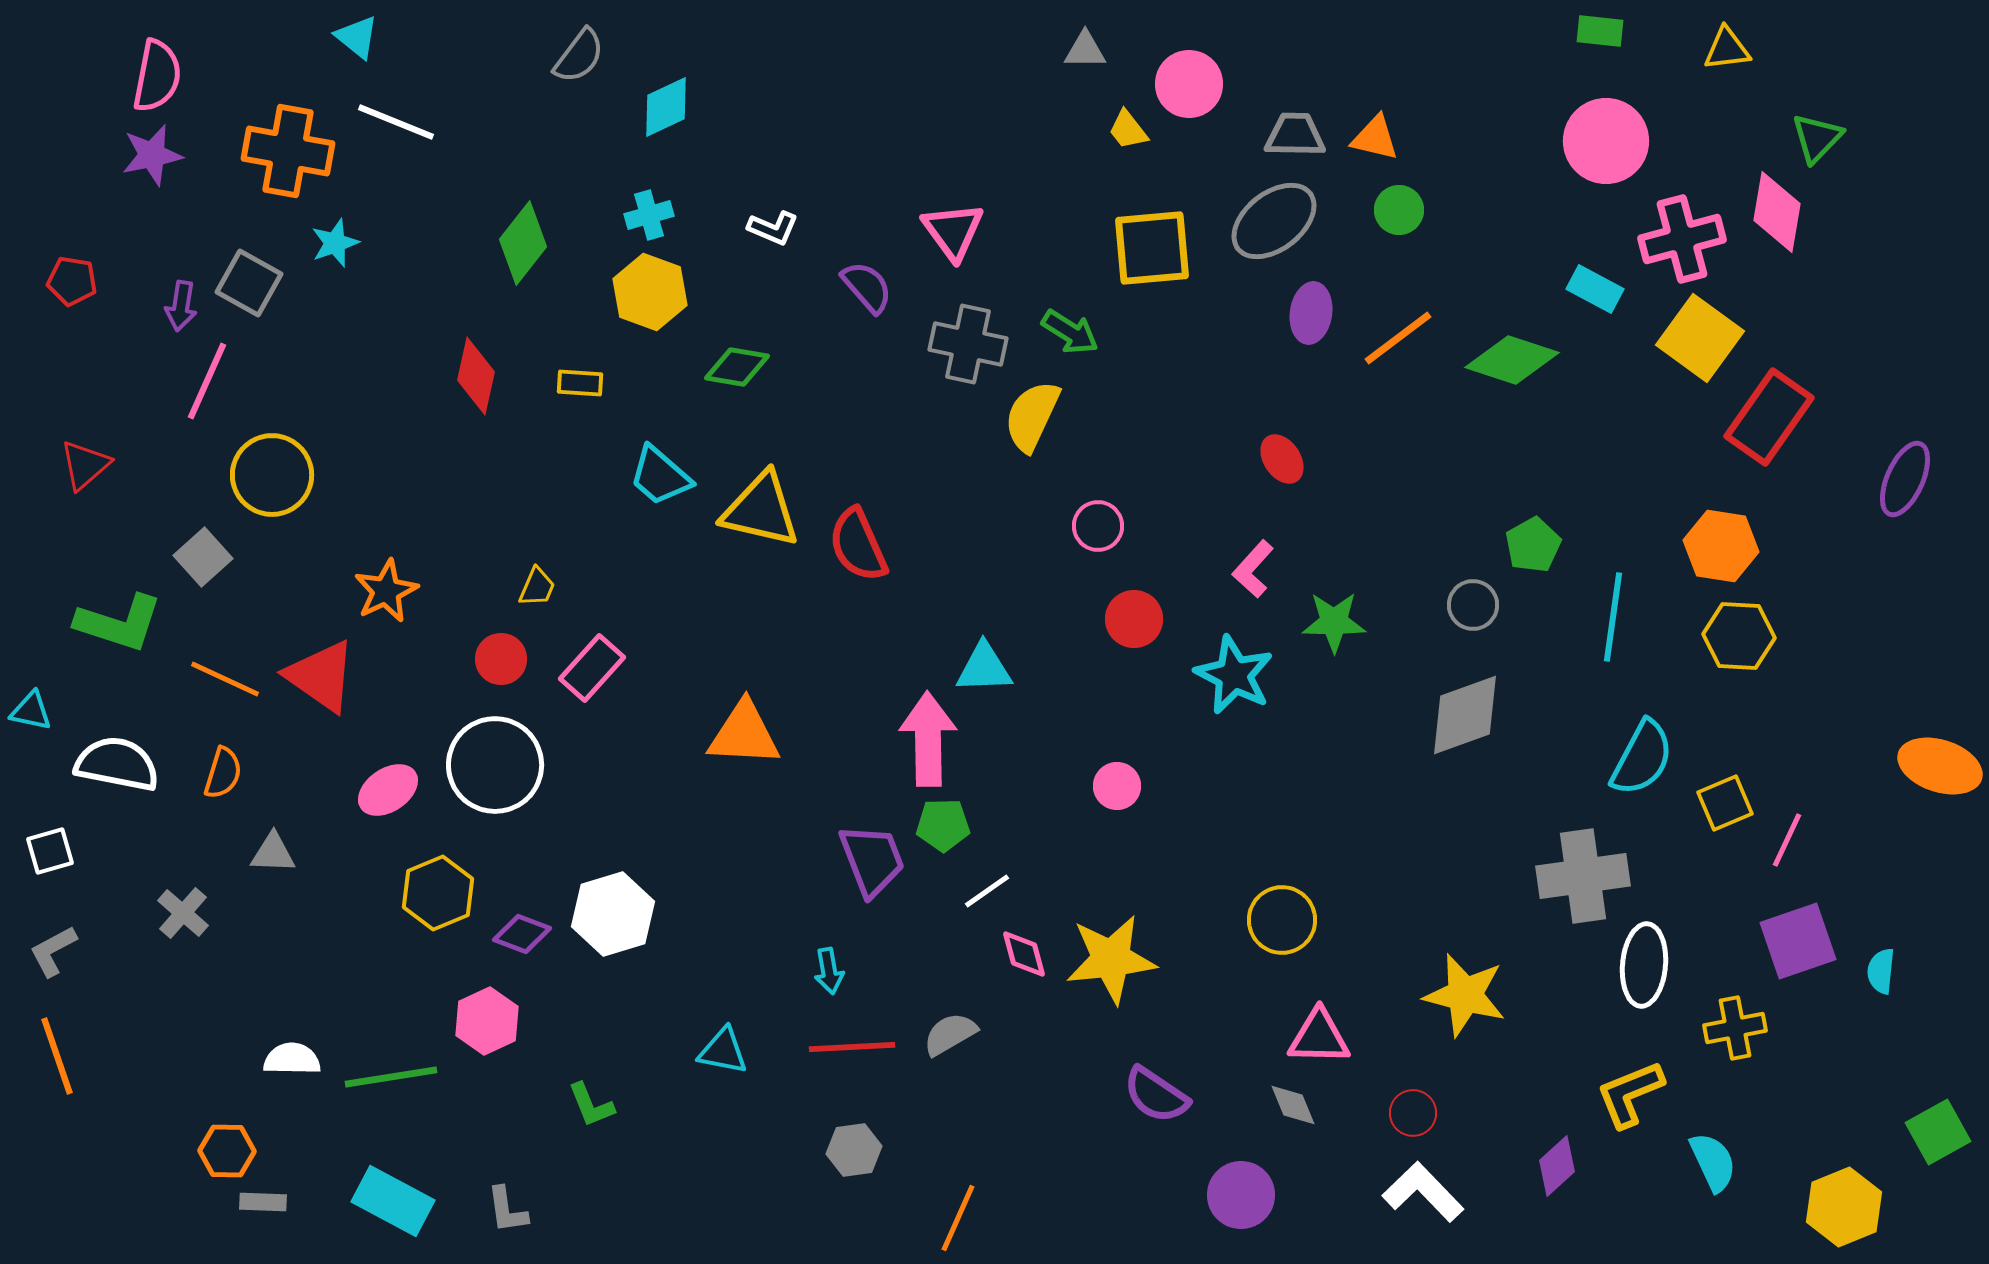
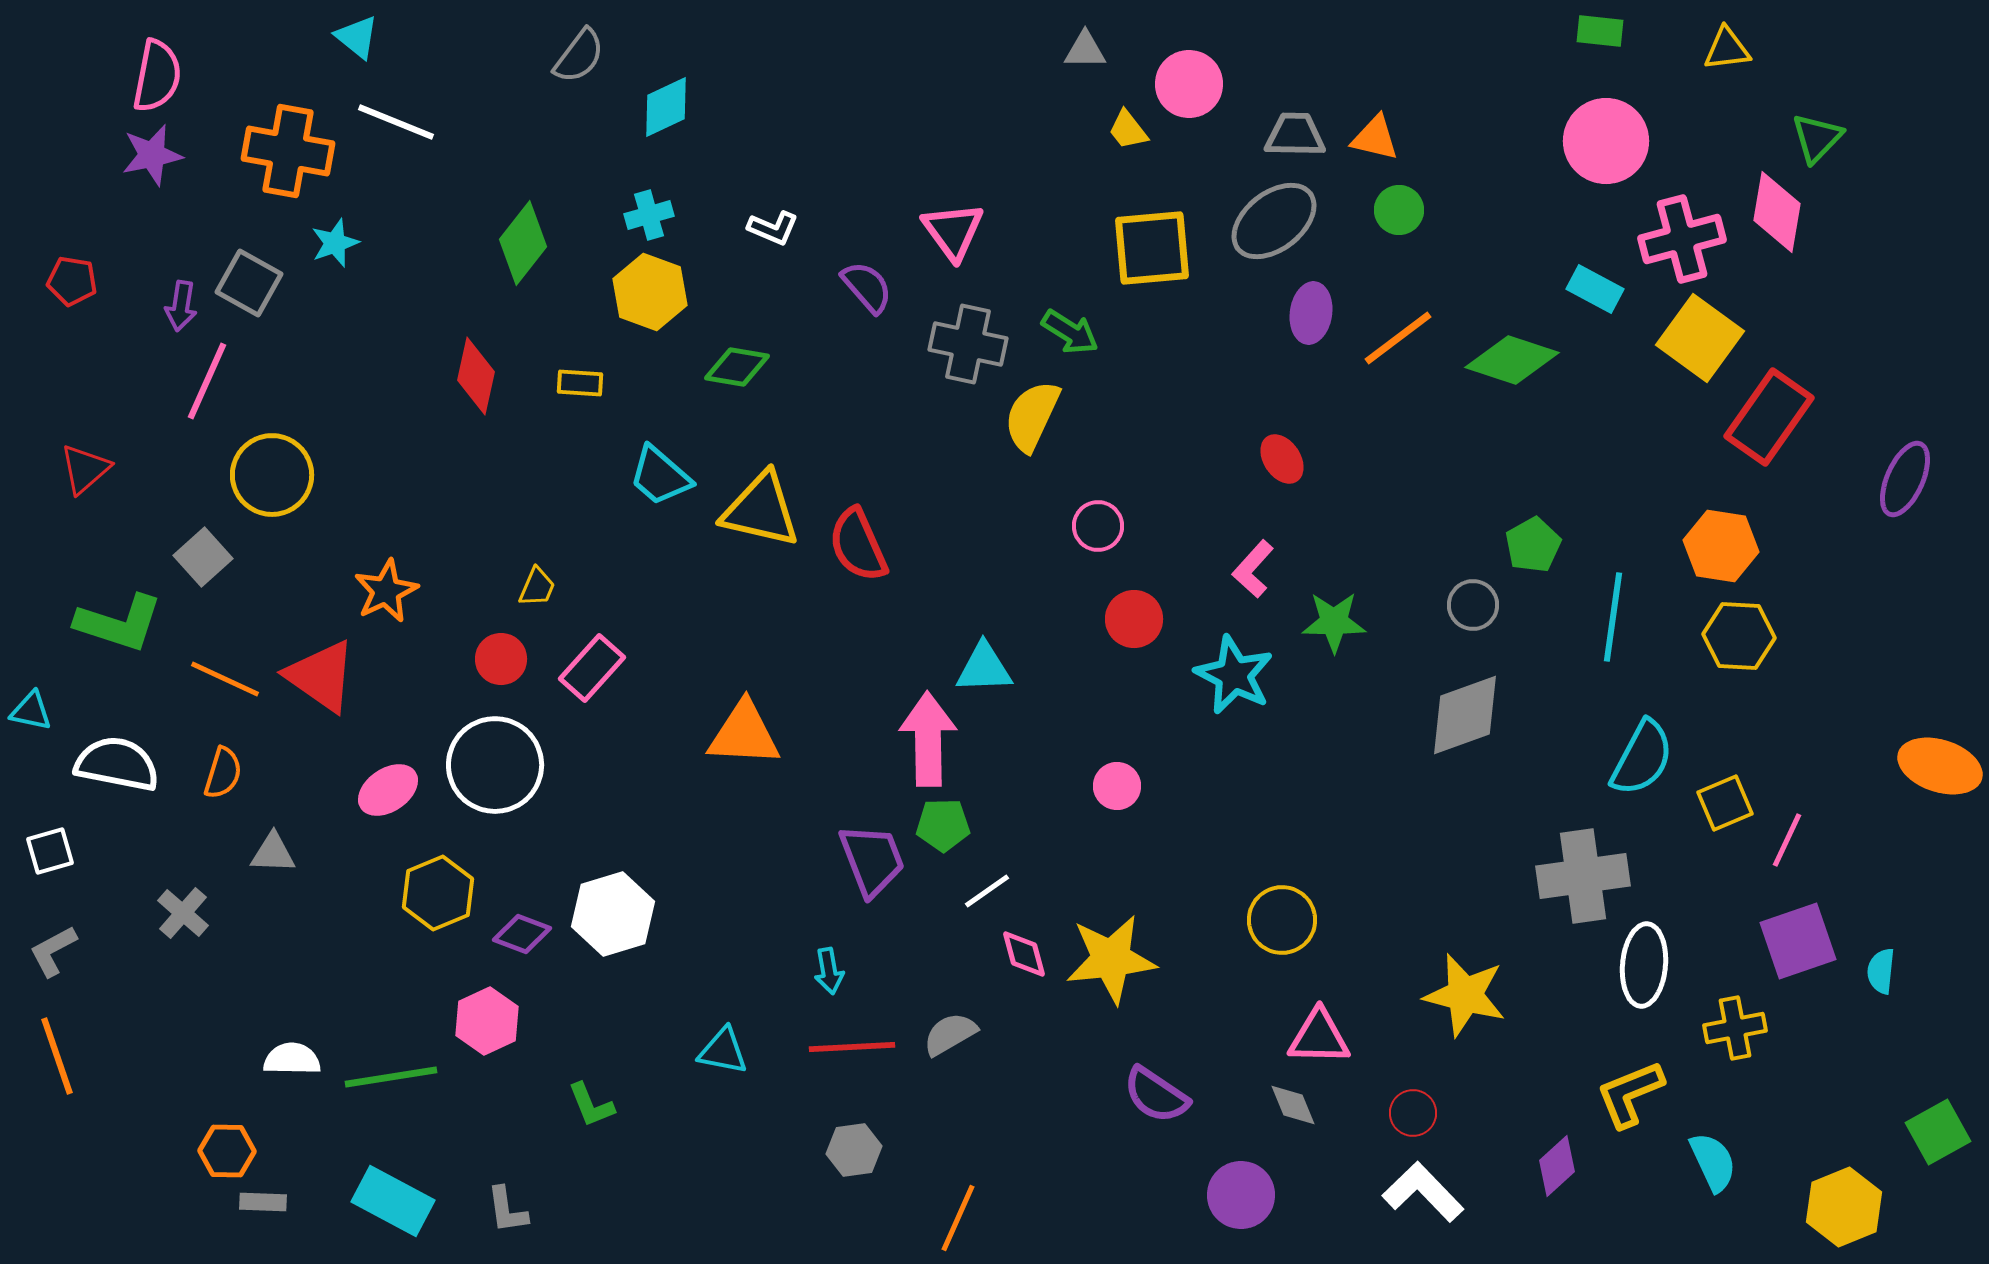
red triangle at (85, 465): moved 4 px down
